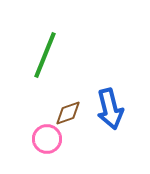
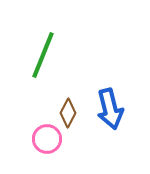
green line: moved 2 px left
brown diamond: rotated 44 degrees counterclockwise
